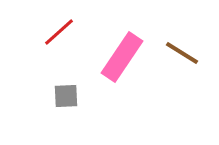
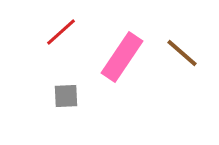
red line: moved 2 px right
brown line: rotated 9 degrees clockwise
